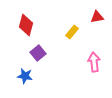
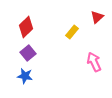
red triangle: rotated 32 degrees counterclockwise
red diamond: moved 2 px down; rotated 30 degrees clockwise
purple square: moved 10 px left
pink arrow: rotated 18 degrees counterclockwise
